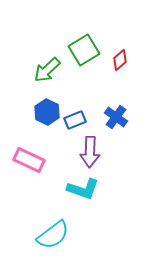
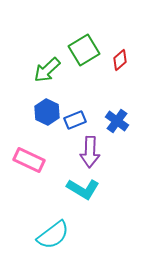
blue cross: moved 1 px right, 4 px down
cyan L-shape: rotated 12 degrees clockwise
